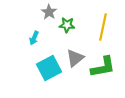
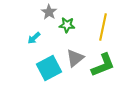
cyan arrow: rotated 24 degrees clockwise
green L-shape: moved 2 px up; rotated 12 degrees counterclockwise
